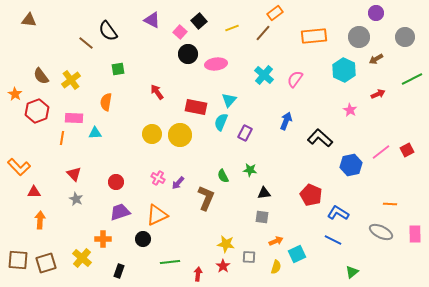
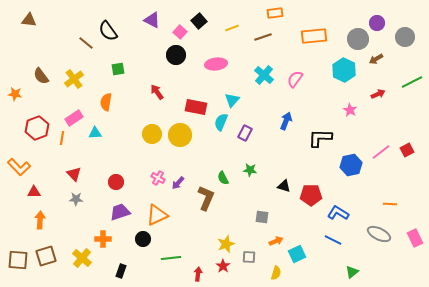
orange rectangle at (275, 13): rotated 28 degrees clockwise
purple circle at (376, 13): moved 1 px right, 10 px down
brown line at (263, 33): moved 4 px down; rotated 30 degrees clockwise
gray circle at (359, 37): moved 1 px left, 2 px down
black circle at (188, 54): moved 12 px left, 1 px down
green line at (412, 79): moved 3 px down
yellow cross at (71, 80): moved 3 px right, 1 px up
orange star at (15, 94): rotated 24 degrees counterclockwise
cyan triangle at (229, 100): moved 3 px right
red hexagon at (37, 111): moved 17 px down
pink rectangle at (74, 118): rotated 36 degrees counterclockwise
black L-shape at (320, 138): rotated 40 degrees counterclockwise
green semicircle at (223, 176): moved 2 px down
black triangle at (264, 193): moved 20 px right, 7 px up; rotated 24 degrees clockwise
red pentagon at (311, 195): rotated 25 degrees counterclockwise
gray star at (76, 199): rotated 24 degrees counterclockwise
gray ellipse at (381, 232): moved 2 px left, 2 px down
pink rectangle at (415, 234): moved 4 px down; rotated 24 degrees counterclockwise
yellow star at (226, 244): rotated 30 degrees counterclockwise
green line at (170, 262): moved 1 px right, 4 px up
brown square at (46, 263): moved 7 px up
yellow semicircle at (276, 267): moved 6 px down
black rectangle at (119, 271): moved 2 px right
